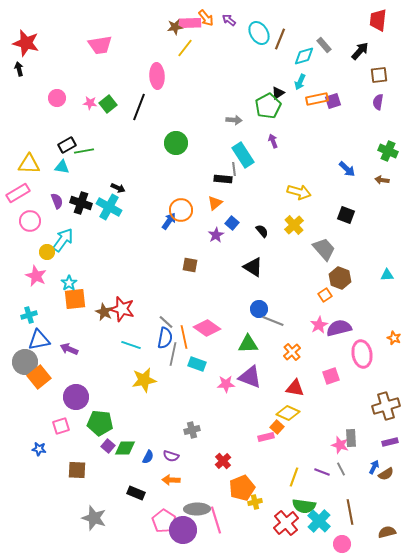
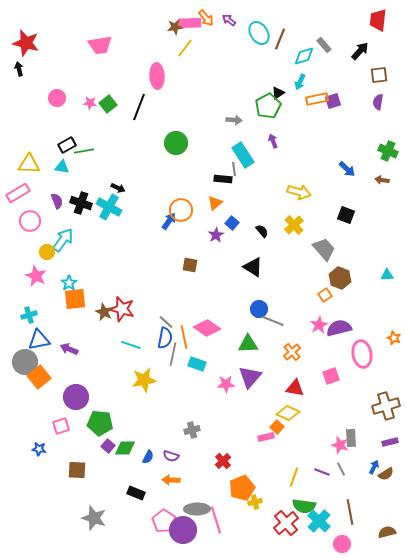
purple triangle at (250, 377): rotated 50 degrees clockwise
